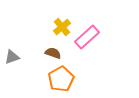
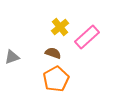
yellow cross: moved 2 px left
orange pentagon: moved 5 px left
